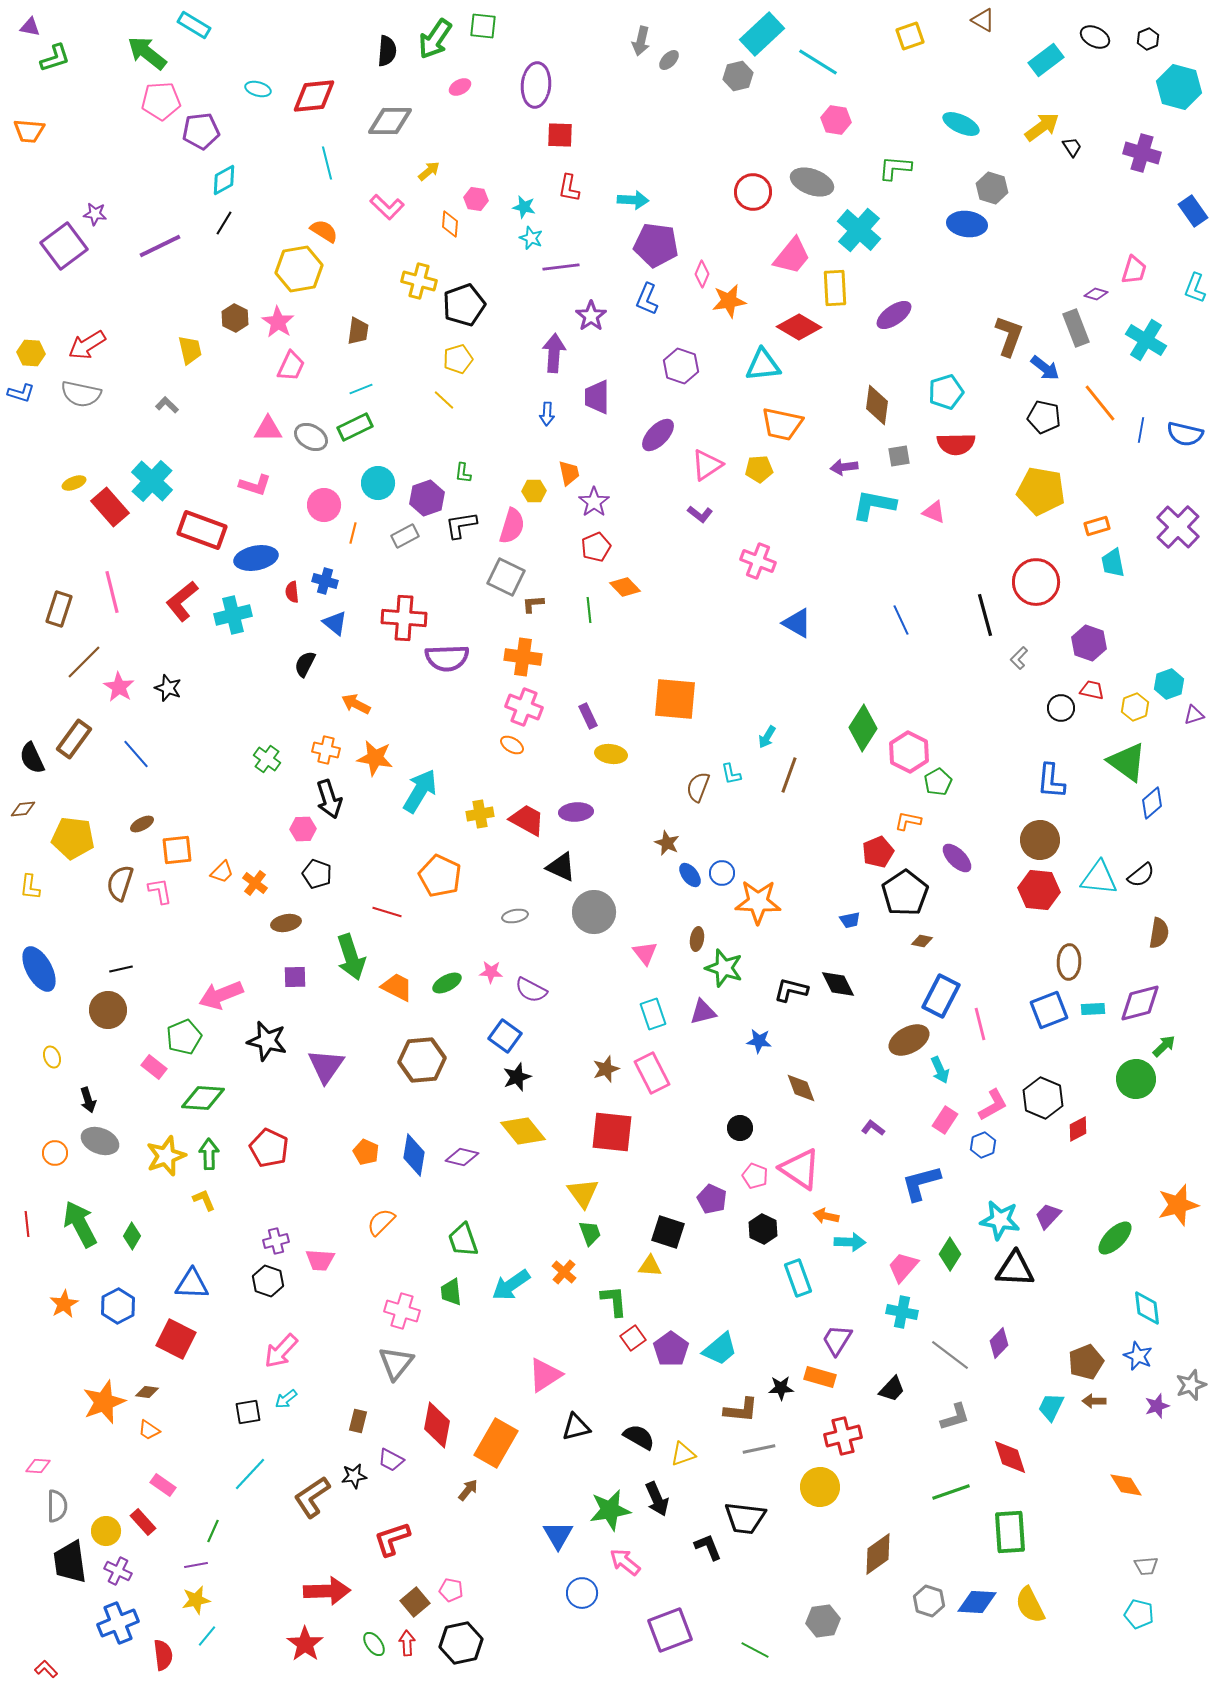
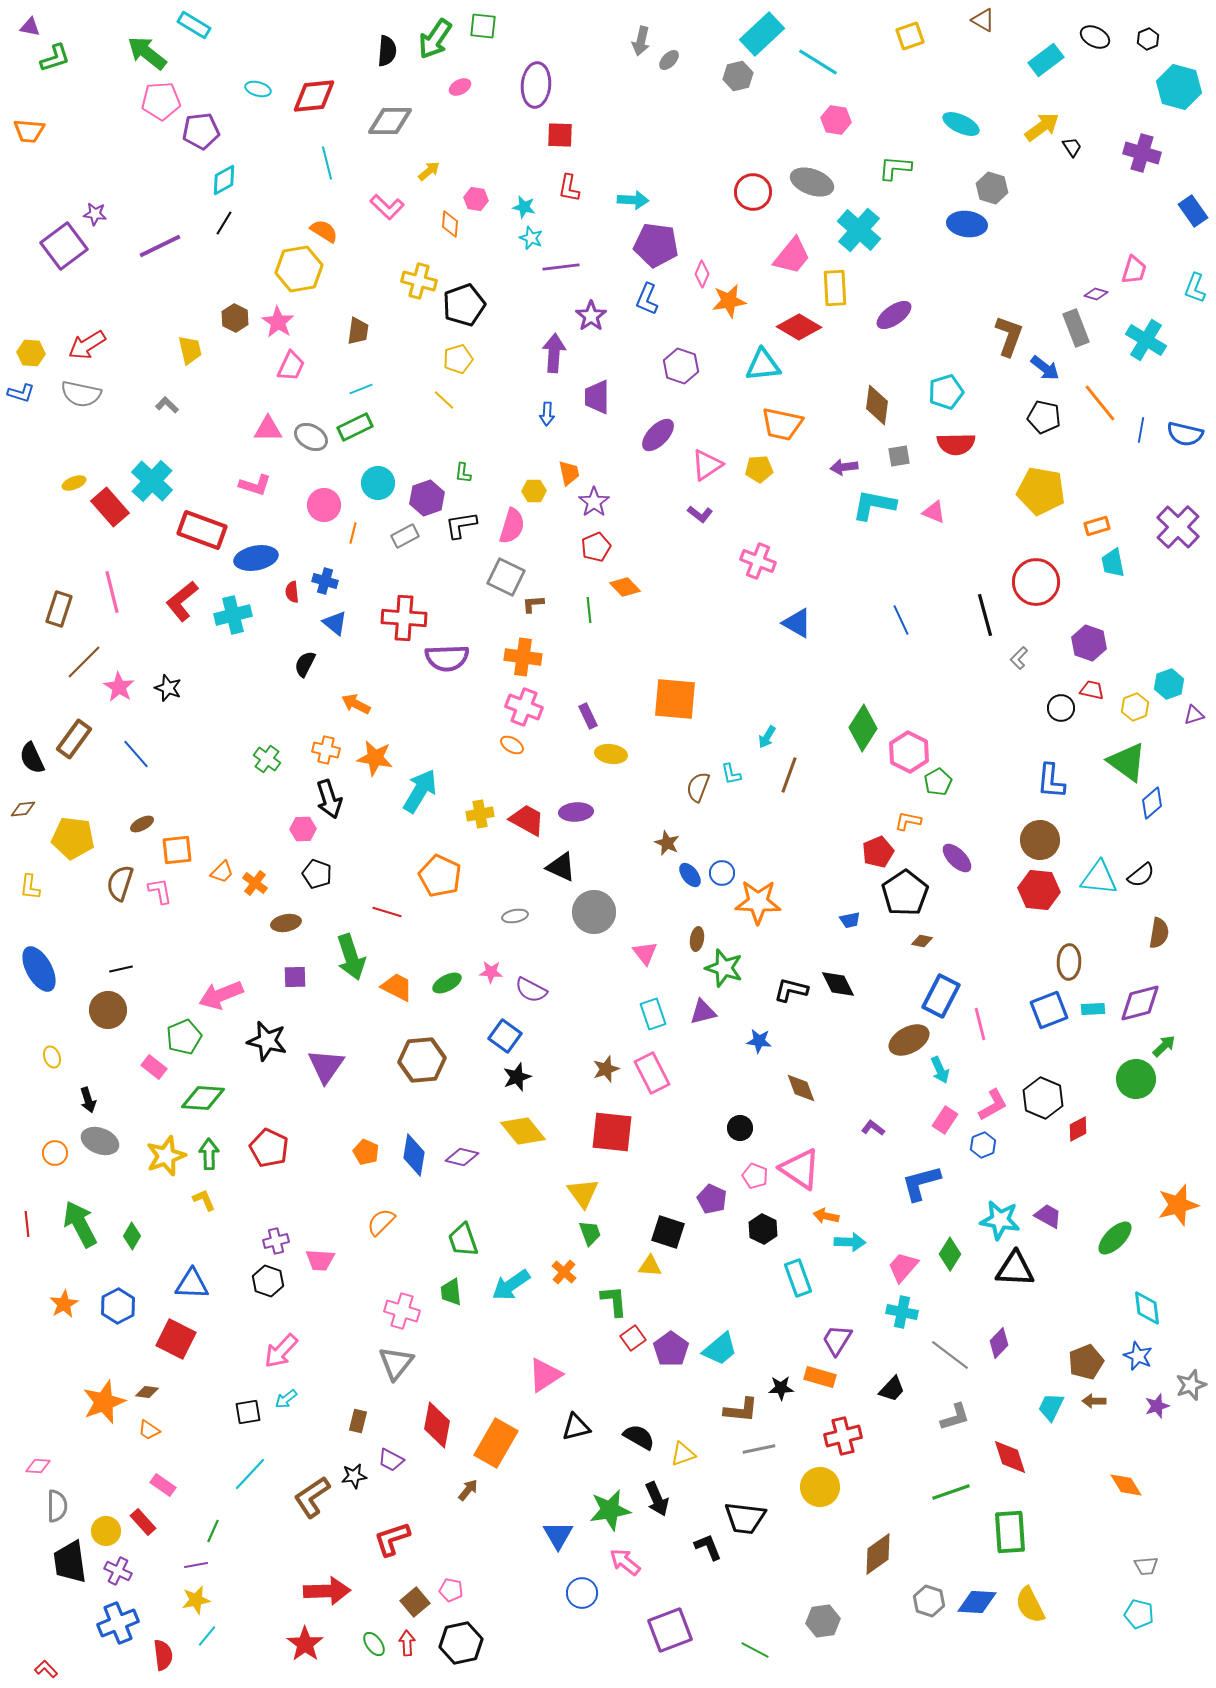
purple trapezoid at (1048, 1216): rotated 76 degrees clockwise
